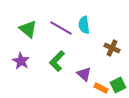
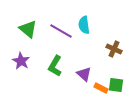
purple line: moved 3 px down
brown cross: moved 2 px right, 1 px down
green L-shape: moved 2 px left, 5 px down; rotated 15 degrees counterclockwise
green square: moved 2 px left; rotated 35 degrees clockwise
